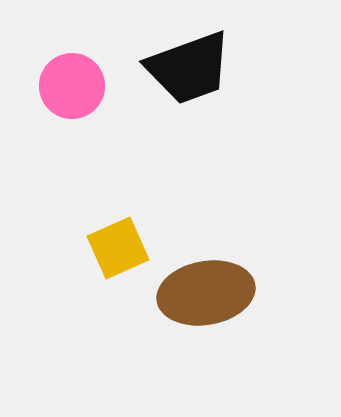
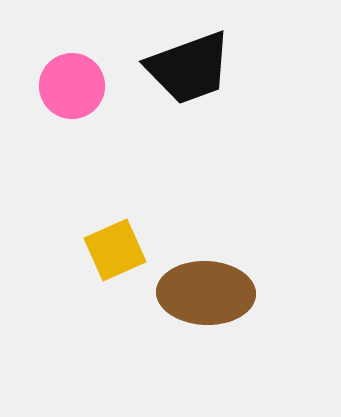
yellow square: moved 3 px left, 2 px down
brown ellipse: rotated 12 degrees clockwise
